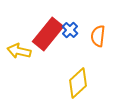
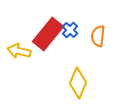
yellow diamond: rotated 24 degrees counterclockwise
